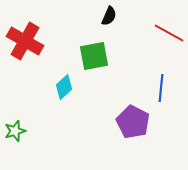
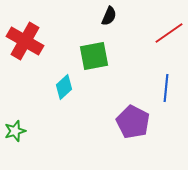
red line: rotated 64 degrees counterclockwise
blue line: moved 5 px right
